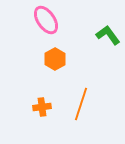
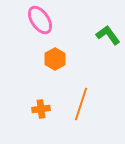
pink ellipse: moved 6 px left
orange cross: moved 1 px left, 2 px down
